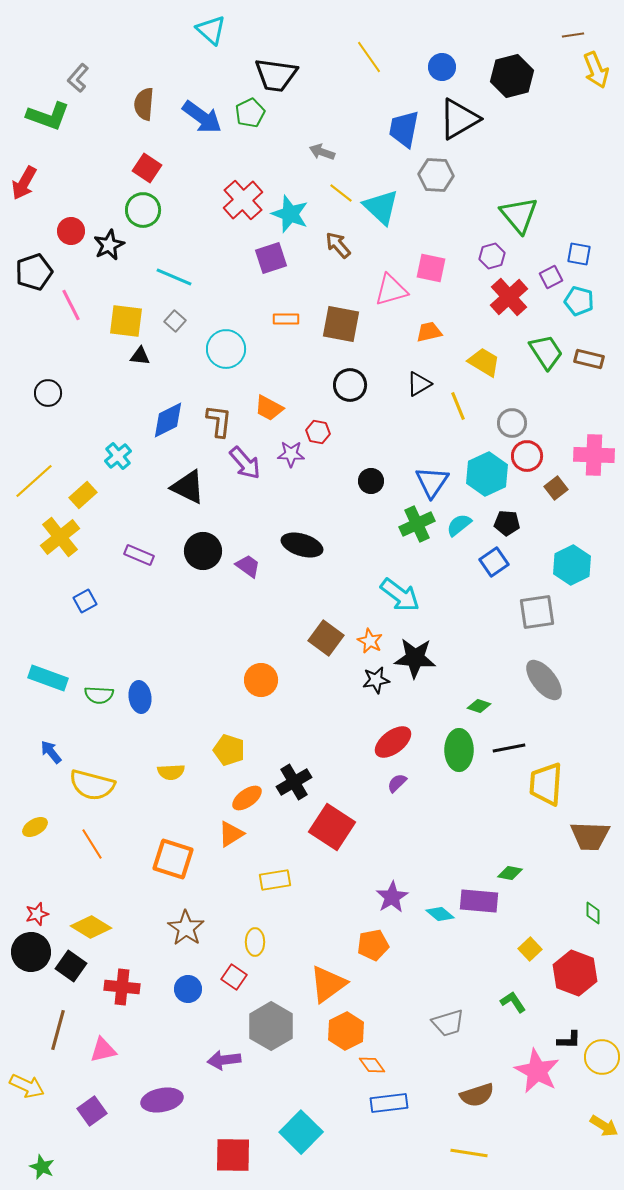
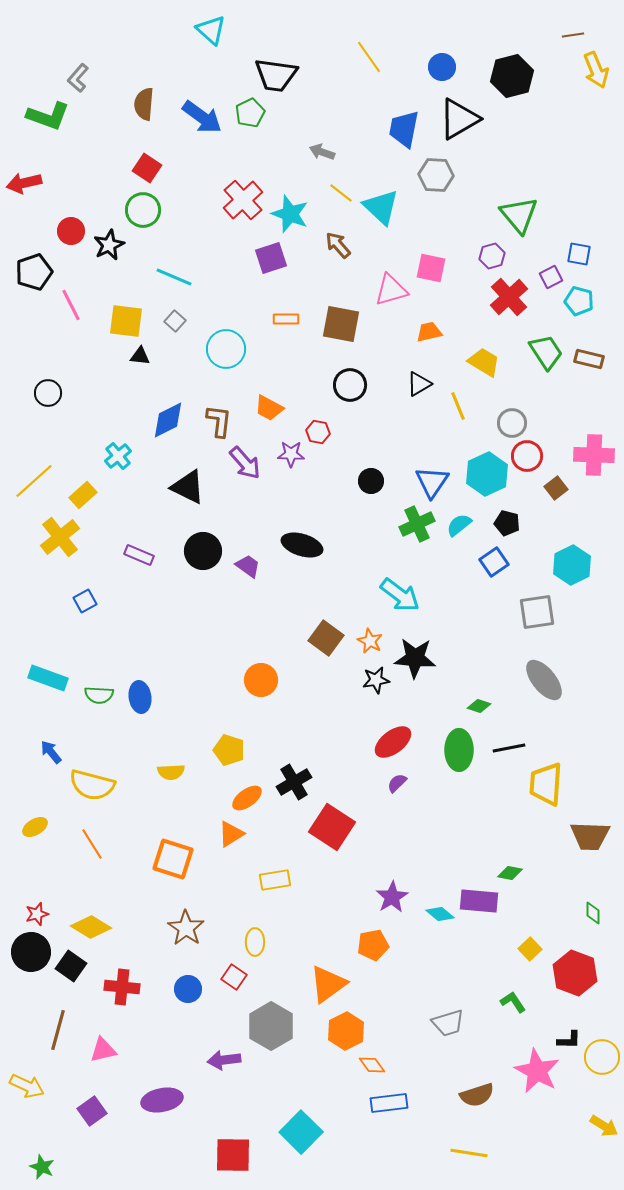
red arrow at (24, 183): rotated 48 degrees clockwise
black pentagon at (507, 523): rotated 10 degrees clockwise
